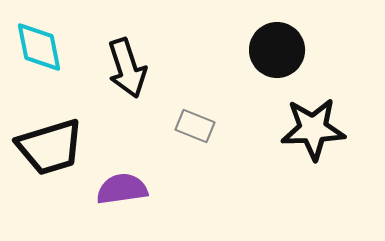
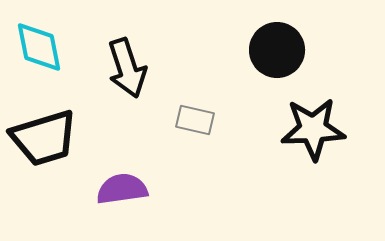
gray rectangle: moved 6 px up; rotated 9 degrees counterclockwise
black trapezoid: moved 6 px left, 9 px up
